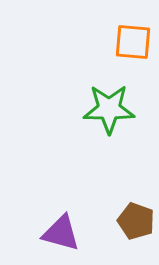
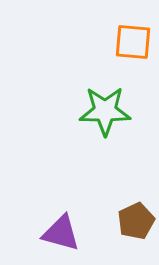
green star: moved 4 px left, 2 px down
brown pentagon: rotated 27 degrees clockwise
